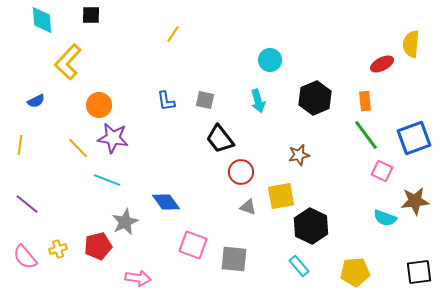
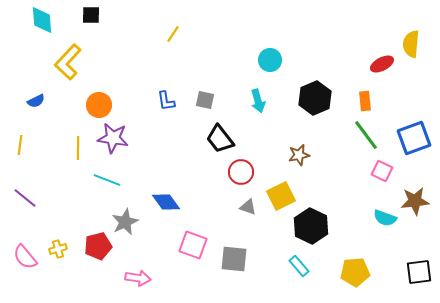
yellow line at (78, 148): rotated 45 degrees clockwise
yellow square at (281, 196): rotated 16 degrees counterclockwise
purple line at (27, 204): moved 2 px left, 6 px up
